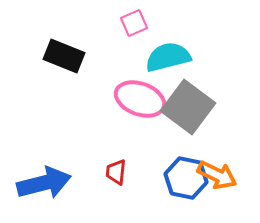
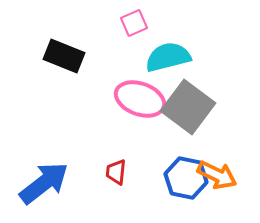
blue arrow: rotated 24 degrees counterclockwise
